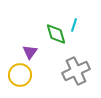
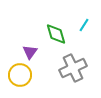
cyan line: moved 10 px right; rotated 16 degrees clockwise
gray cross: moved 3 px left, 3 px up
